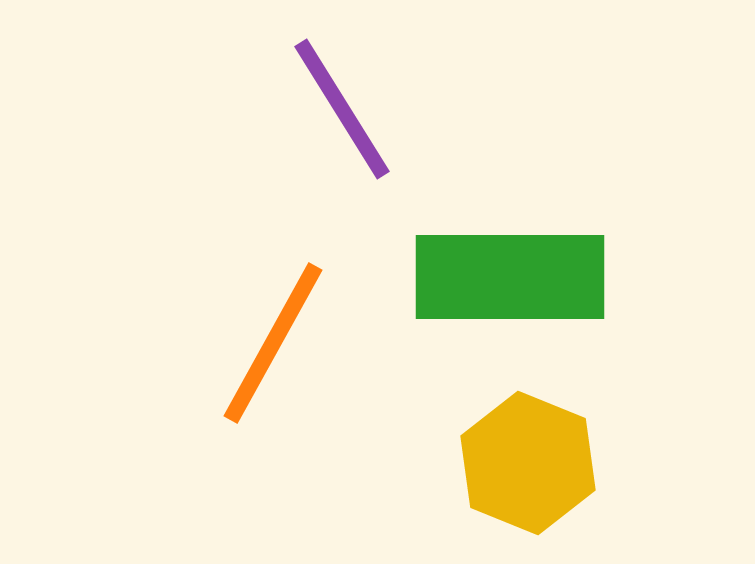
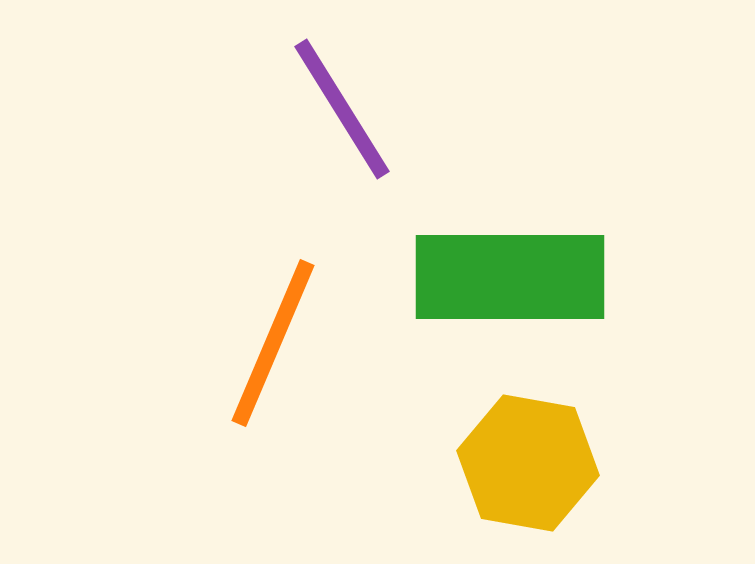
orange line: rotated 6 degrees counterclockwise
yellow hexagon: rotated 12 degrees counterclockwise
